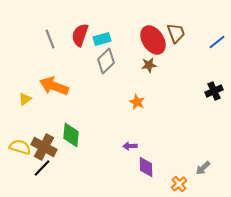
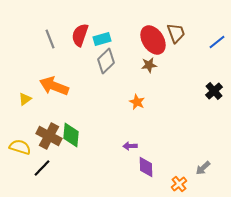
black cross: rotated 18 degrees counterclockwise
brown cross: moved 5 px right, 11 px up
